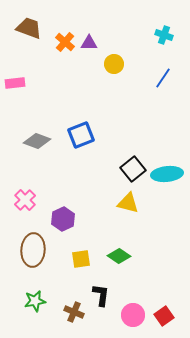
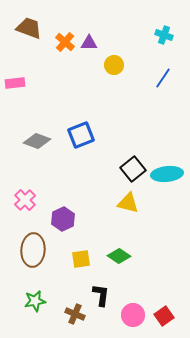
yellow circle: moved 1 px down
brown cross: moved 1 px right, 2 px down
